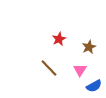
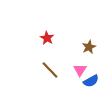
red star: moved 12 px left, 1 px up; rotated 16 degrees counterclockwise
brown line: moved 1 px right, 2 px down
blue semicircle: moved 3 px left, 5 px up
